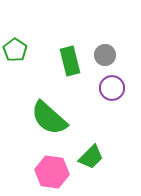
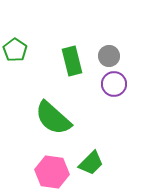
gray circle: moved 4 px right, 1 px down
green rectangle: moved 2 px right
purple circle: moved 2 px right, 4 px up
green semicircle: moved 4 px right
green trapezoid: moved 6 px down
